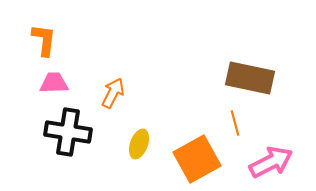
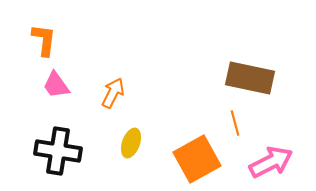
pink trapezoid: moved 2 px right, 2 px down; rotated 124 degrees counterclockwise
black cross: moved 10 px left, 19 px down
yellow ellipse: moved 8 px left, 1 px up
